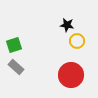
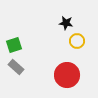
black star: moved 1 px left, 2 px up
red circle: moved 4 px left
